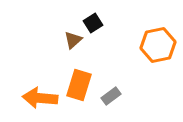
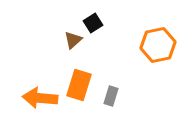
gray rectangle: rotated 36 degrees counterclockwise
